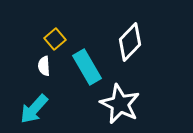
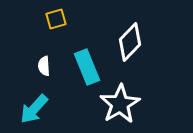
yellow square: moved 1 px right, 20 px up; rotated 25 degrees clockwise
cyan rectangle: rotated 8 degrees clockwise
white star: rotated 15 degrees clockwise
